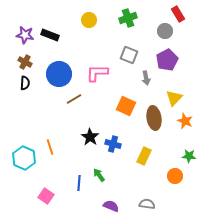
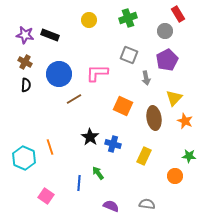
black semicircle: moved 1 px right, 2 px down
orange square: moved 3 px left
green arrow: moved 1 px left, 2 px up
